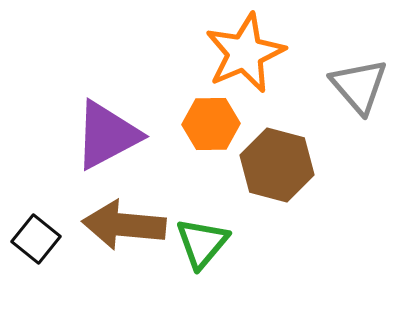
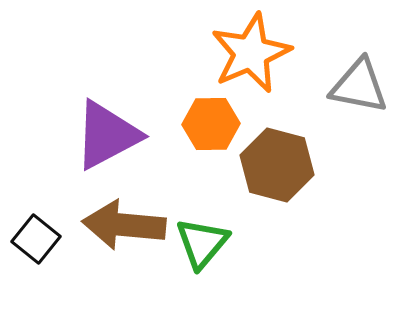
orange star: moved 6 px right
gray triangle: rotated 38 degrees counterclockwise
